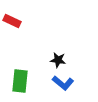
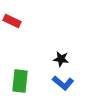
black star: moved 3 px right, 1 px up
